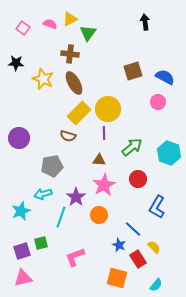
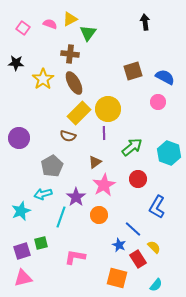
yellow star: rotated 15 degrees clockwise
brown triangle: moved 4 px left, 2 px down; rotated 40 degrees counterclockwise
gray pentagon: rotated 20 degrees counterclockwise
pink L-shape: rotated 30 degrees clockwise
